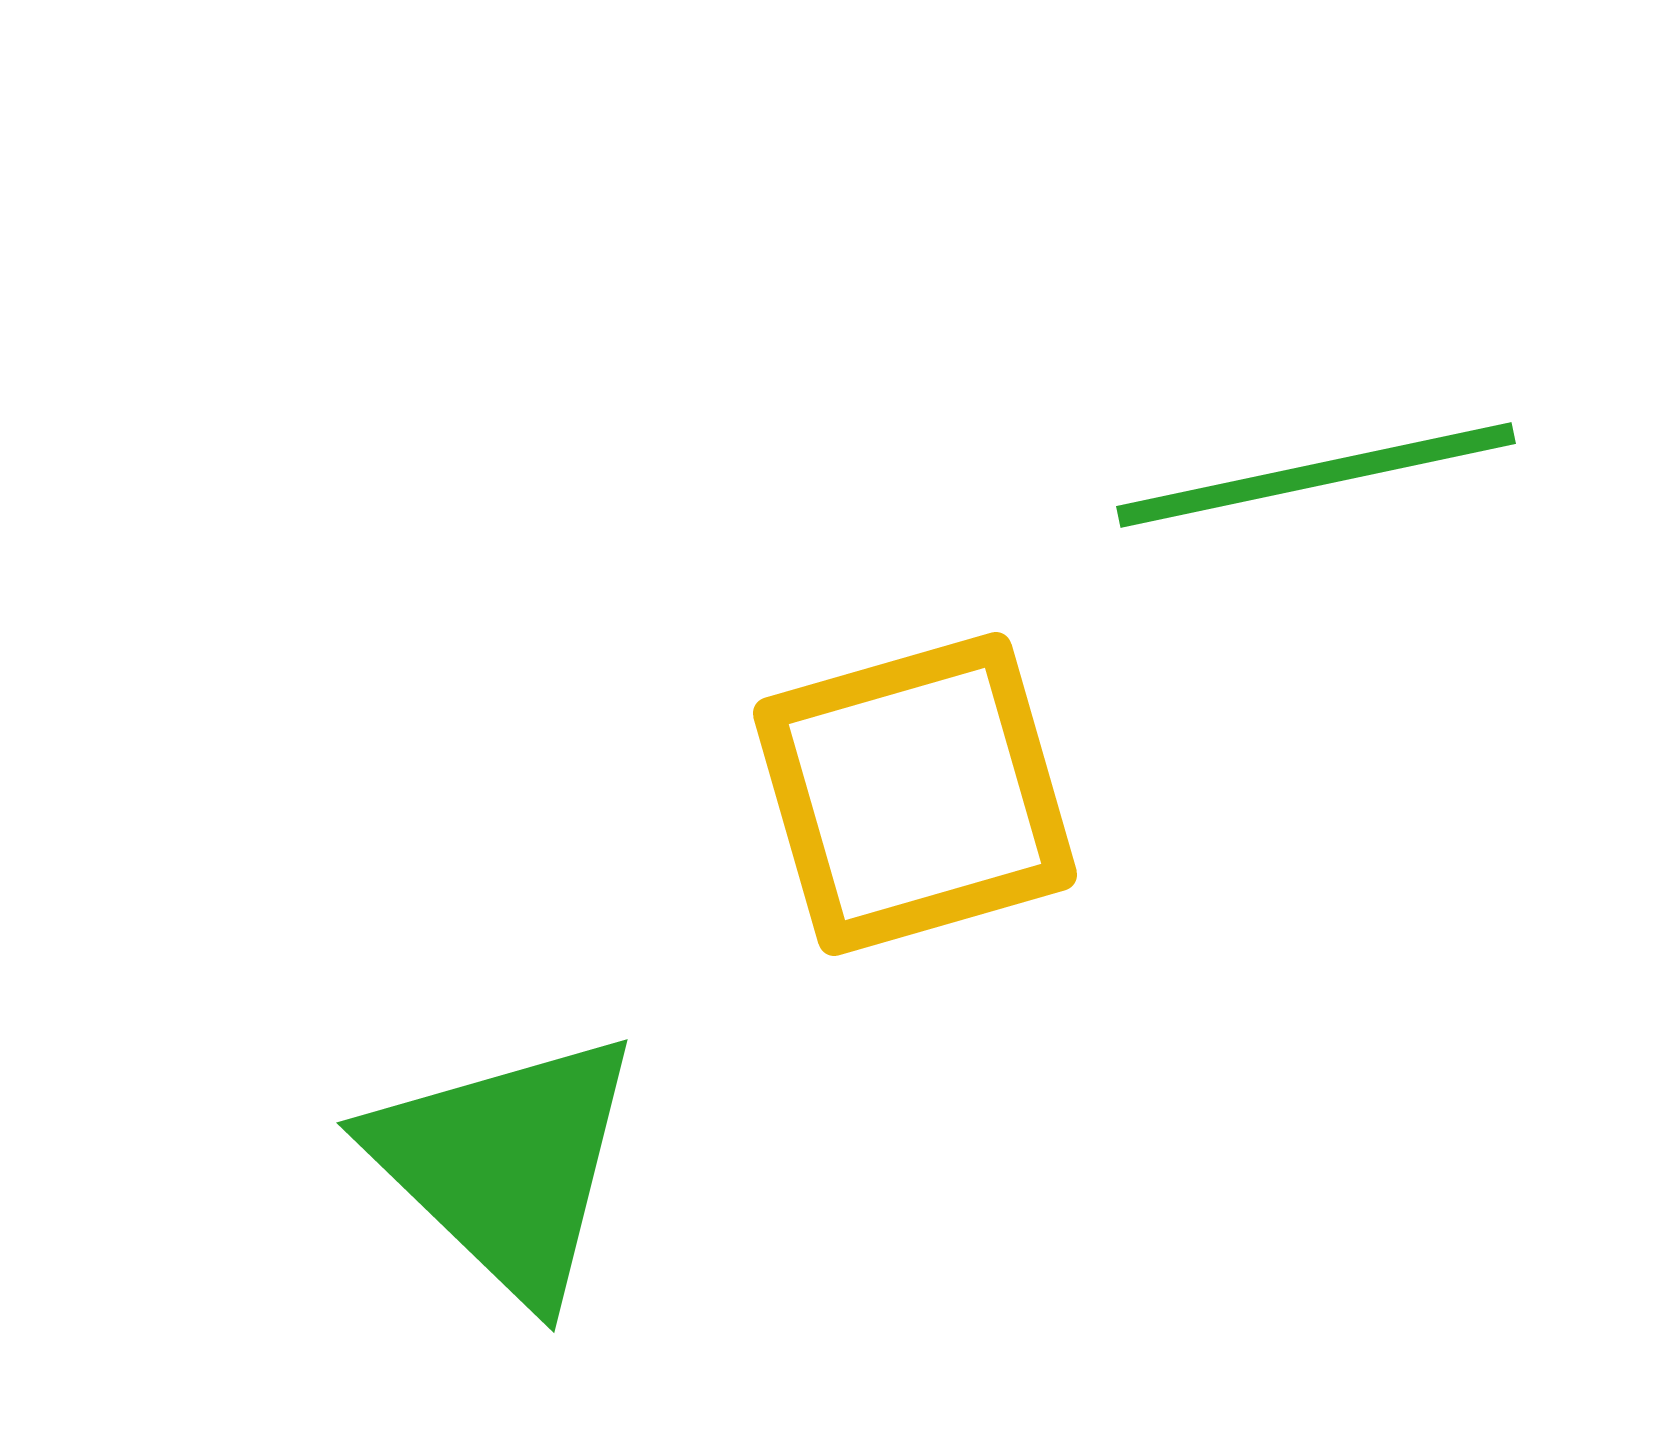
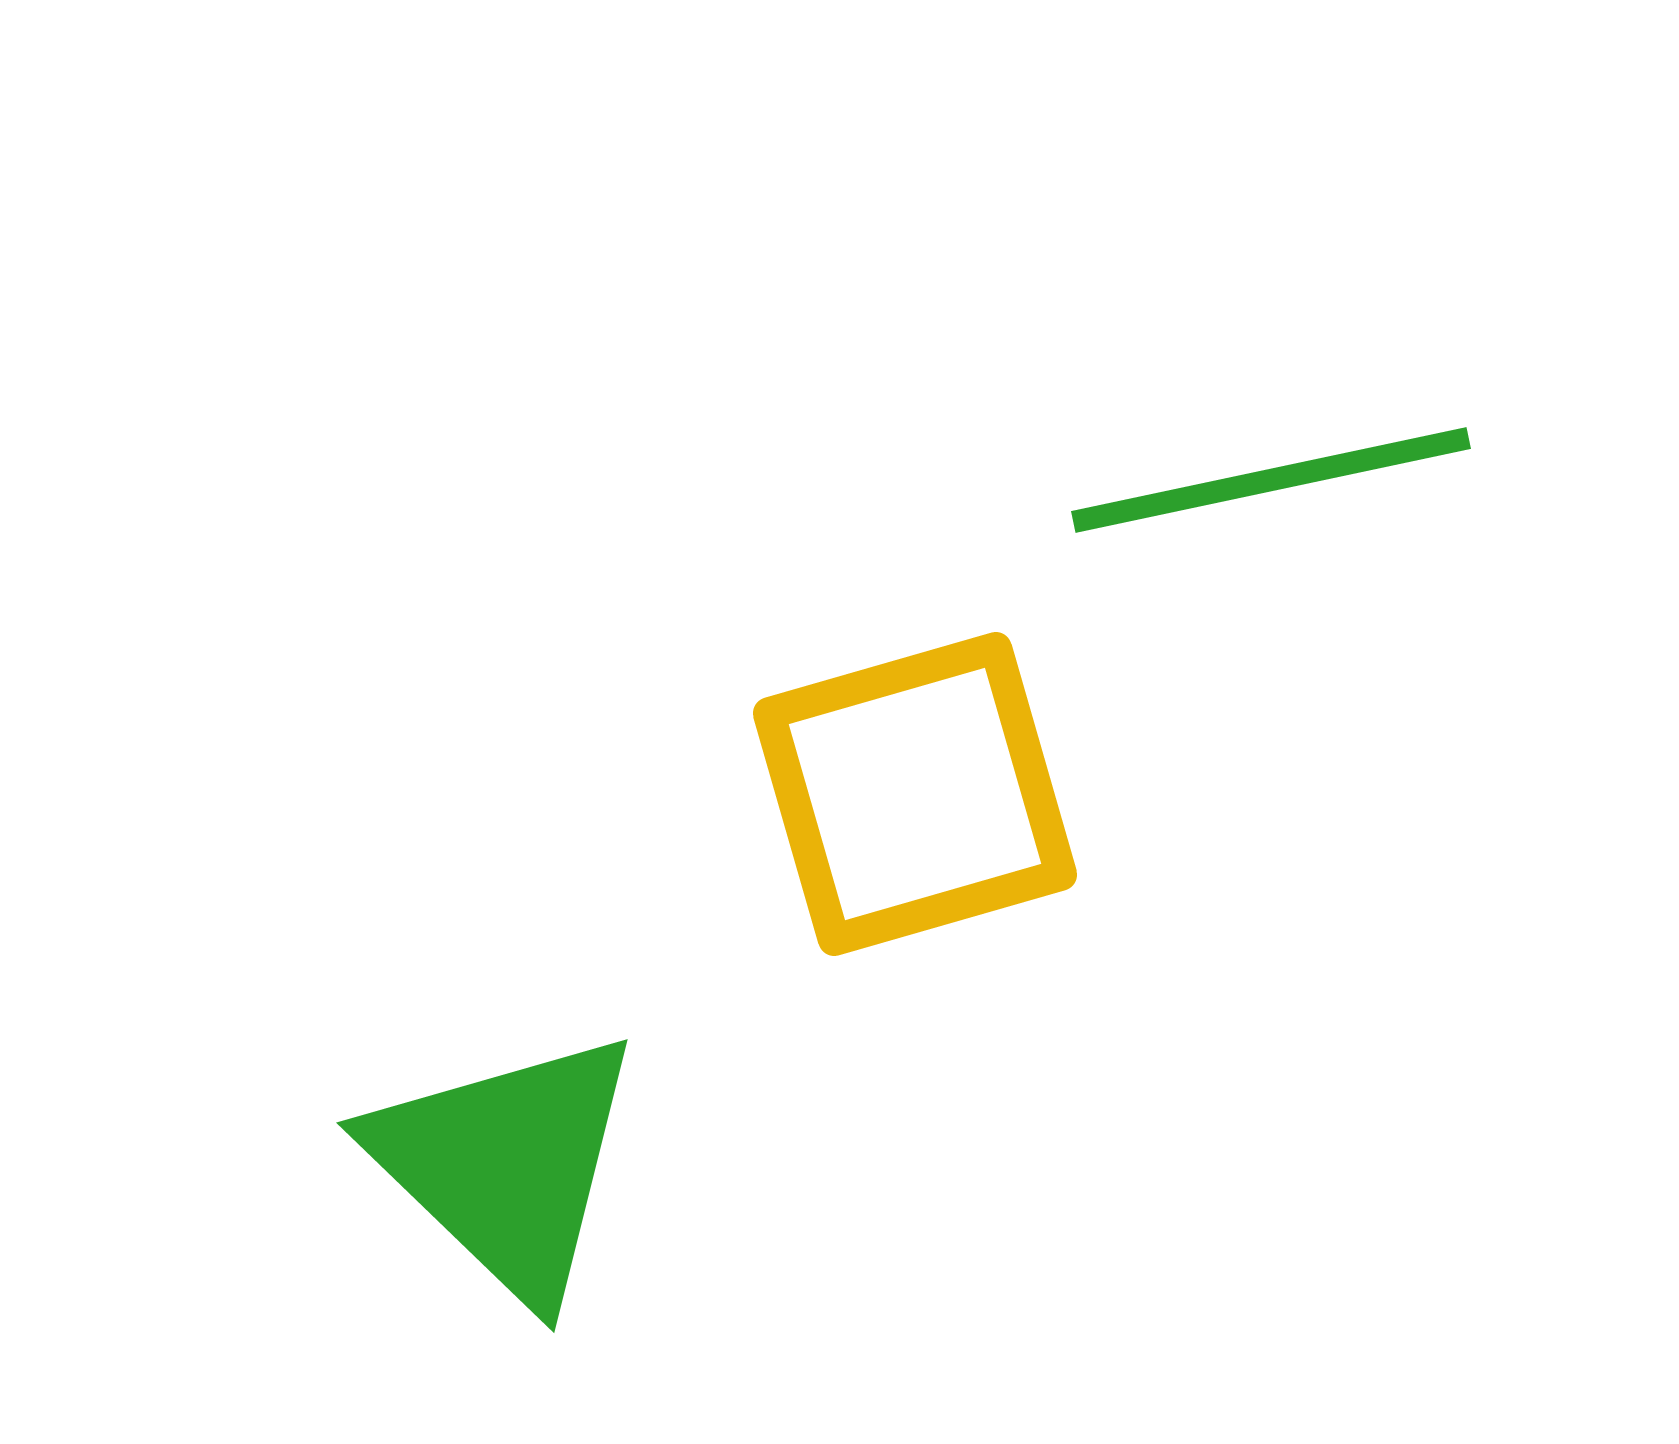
green line: moved 45 px left, 5 px down
